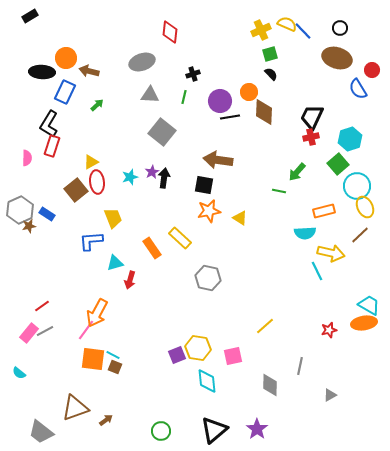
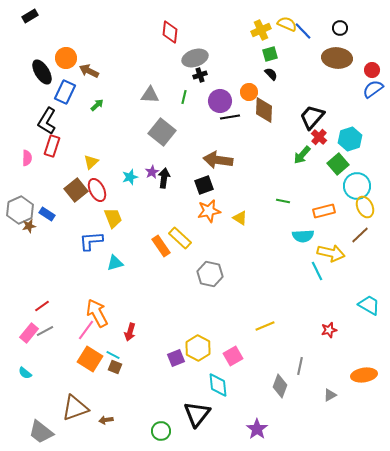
brown ellipse at (337, 58): rotated 12 degrees counterclockwise
gray ellipse at (142, 62): moved 53 px right, 4 px up
brown arrow at (89, 71): rotated 12 degrees clockwise
black ellipse at (42, 72): rotated 55 degrees clockwise
black cross at (193, 74): moved 7 px right, 1 px down
blue semicircle at (358, 89): moved 15 px right; rotated 85 degrees clockwise
brown diamond at (264, 112): moved 2 px up
black trapezoid at (312, 117): rotated 16 degrees clockwise
black L-shape at (49, 124): moved 2 px left, 3 px up
red cross at (311, 137): moved 8 px right; rotated 35 degrees counterclockwise
yellow triangle at (91, 162): rotated 14 degrees counterclockwise
green arrow at (297, 172): moved 5 px right, 17 px up
red ellipse at (97, 182): moved 8 px down; rotated 20 degrees counterclockwise
black square at (204, 185): rotated 30 degrees counterclockwise
green line at (279, 191): moved 4 px right, 10 px down
cyan semicircle at (305, 233): moved 2 px left, 3 px down
orange rectangle at (152, 248): moved 9 px right, 2 px up
gray hexagon at (208, 278): moved 2 px right, 4 px up
red arrow at (130, 280): moved 52 px down
orange arrow at (97, 313): rotated 124 degrees clockwise
orange ellipse at (364, 323): moved 52 px down
yellow line at (265, 326): rotated 18 degrees clockwise
yellow hexagon at (198, 348): rotated 20 degrees clockwise
purple square at (177, 355): moved 1 px left, 3 px down
pink square at (233, 356): rotated 18 degrees counterclockwise
orange square at (93, 359): moved 3 px left; rotated 25 degrees clockwise
cyan semicircle at (19, 373): moved 6 px right
cyan diamond at (207, 381): moved 11 px right, 4 px down
gray diamond at (270, 385): moved 10 px right, 1 px down; rotated 20 degrees clockwise
brown arrow at (106, 420): rotated 152 degrees counterclockwise
black triangle at (214, 430): moved 17 px left, 16 px up; rotated 12 degrees counterclockwise
